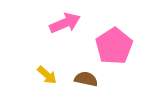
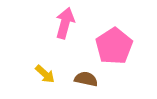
pink arrow: rotated 52 degrees counterclockwise
yellow arrow: moved 2 px left, 1 px up
